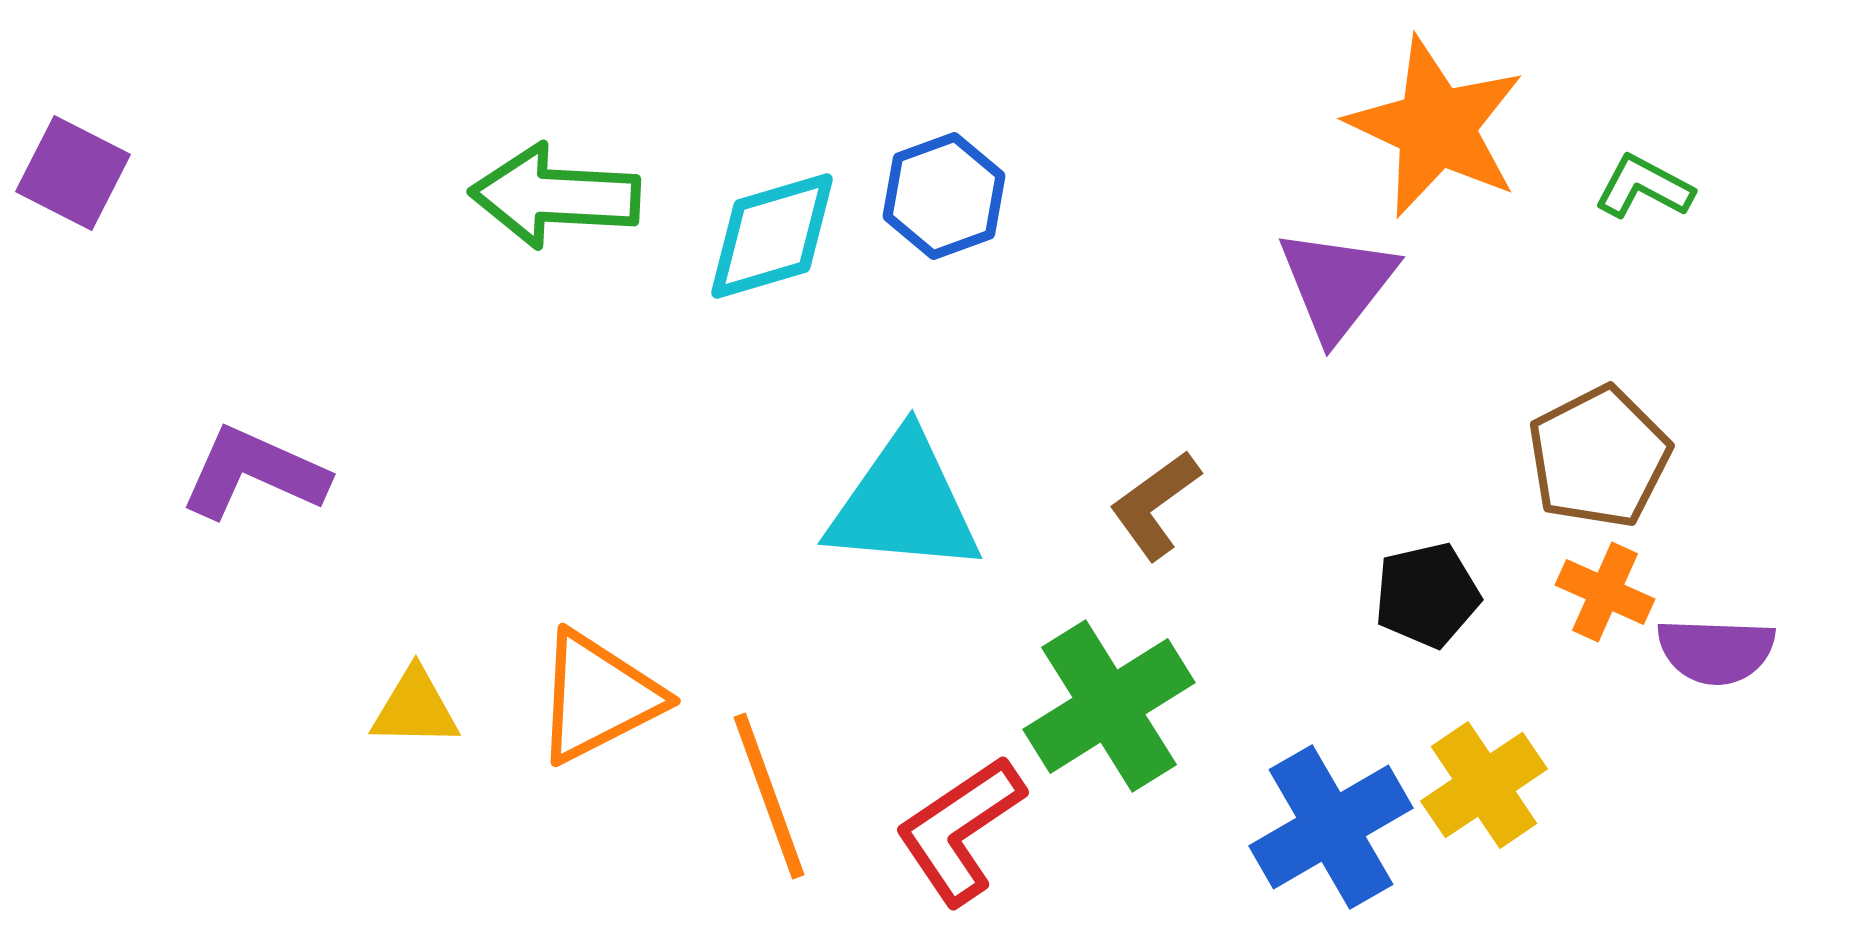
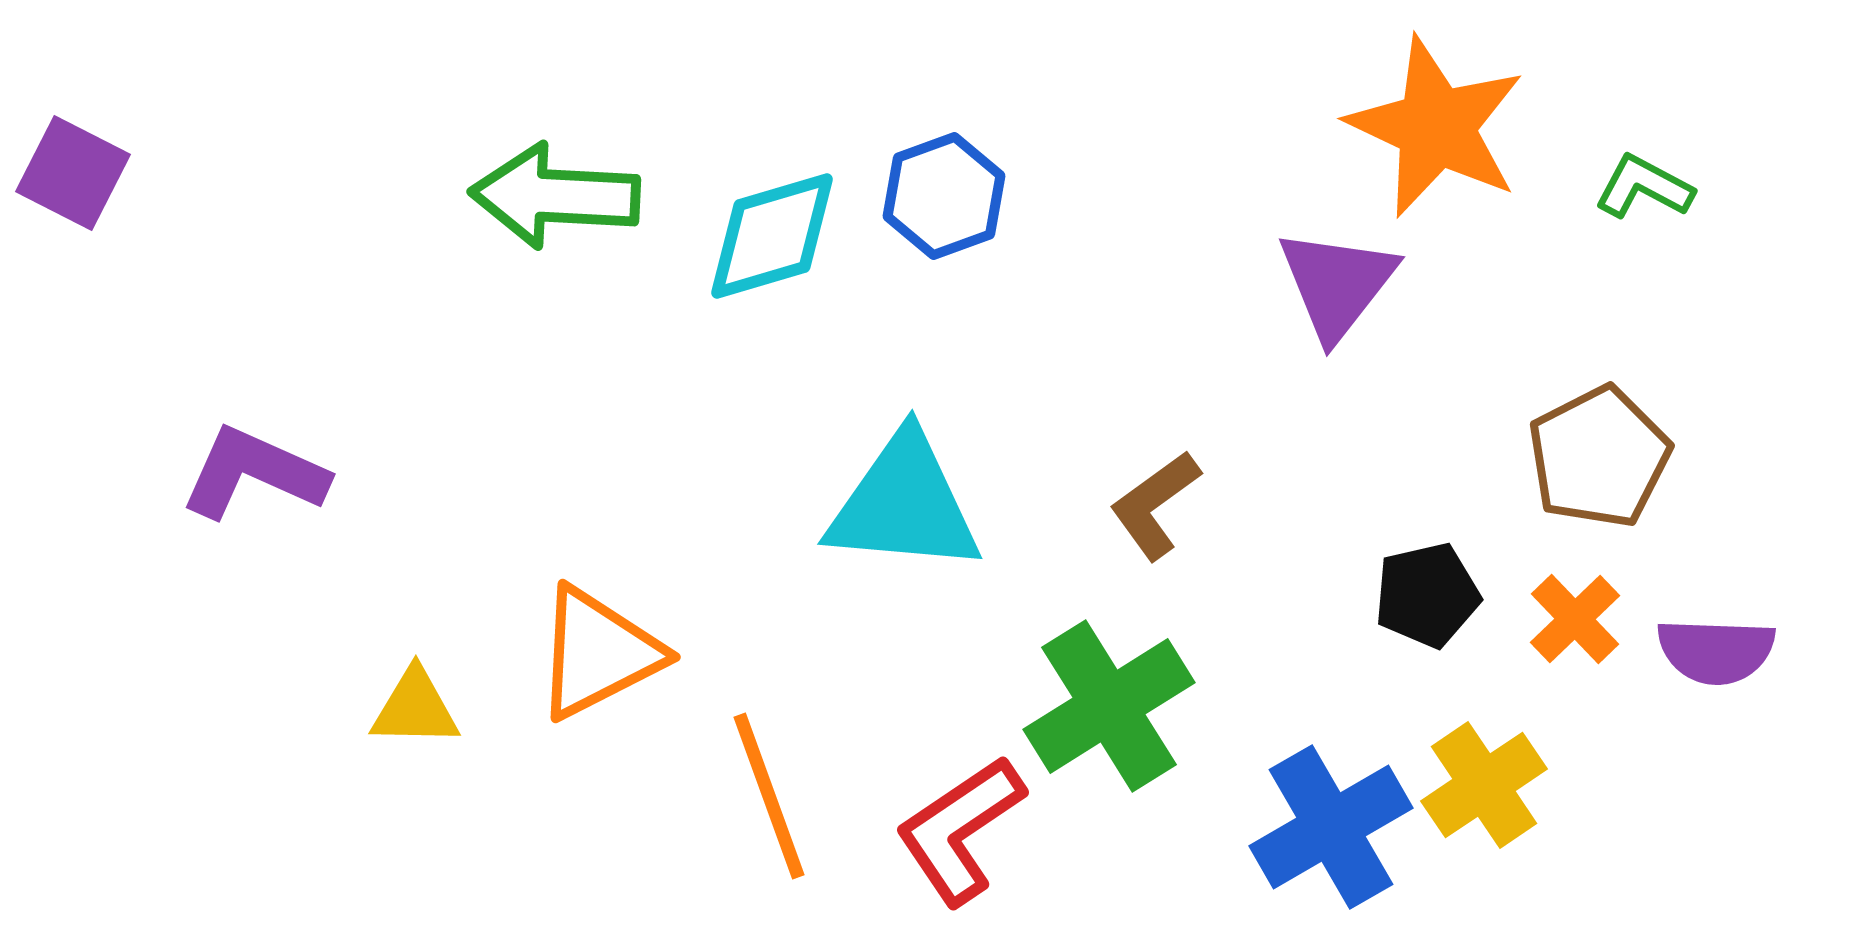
orange cross: moved 30 px left, 27 px down; rotated 22 degrees clockwise
orange triangle: moved 44 px up
